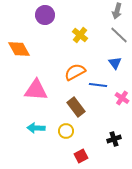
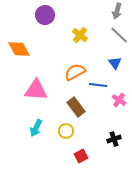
pink cross: moved 3 px left, 2 px down
cyan arrow: rotated 66 degrees counterclockwise
